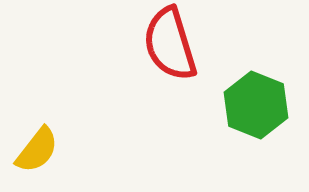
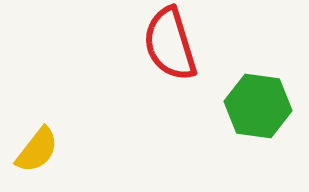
green hexagon: moved 2 px right, 1 px down; rotated 14 degrees counterclockwise
